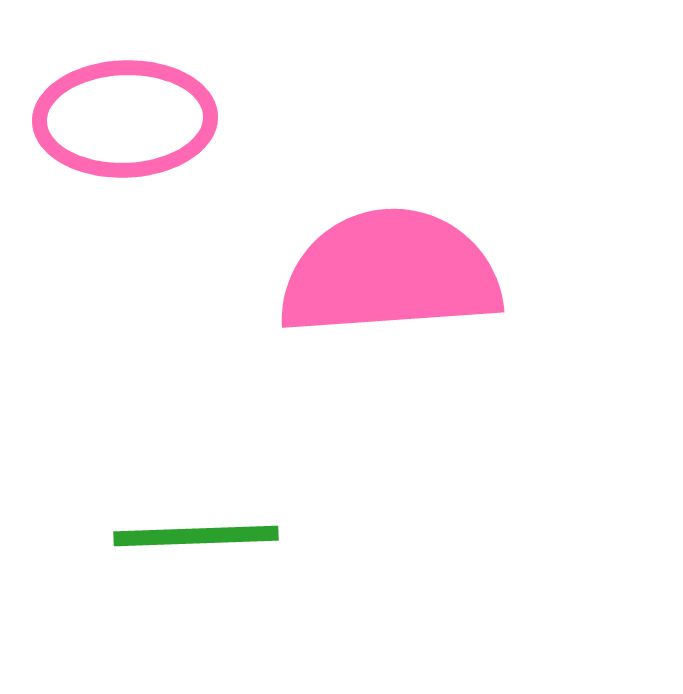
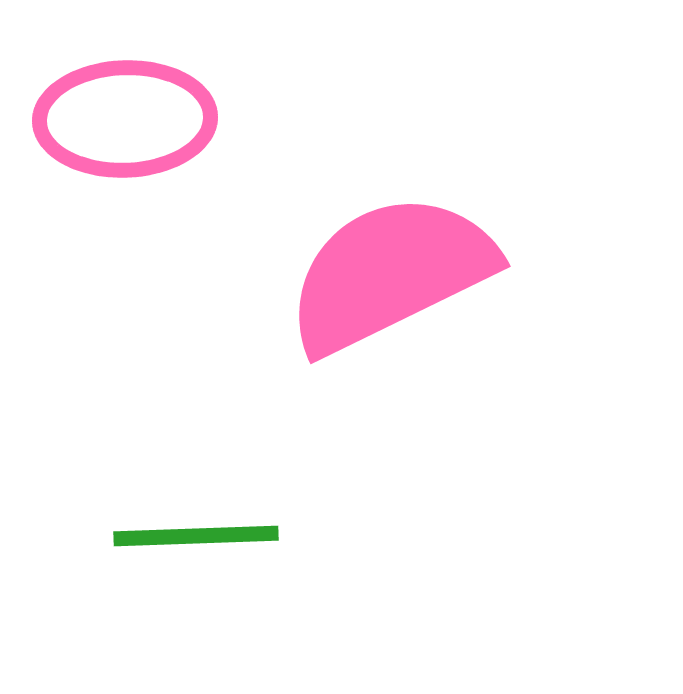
pink semicircle: rotated 22 degrees counterclockwise
